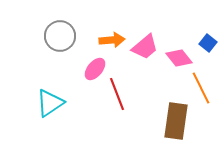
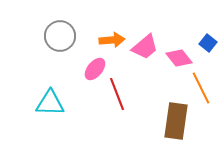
cyan triangle: rotated 36 degrees clockwise
